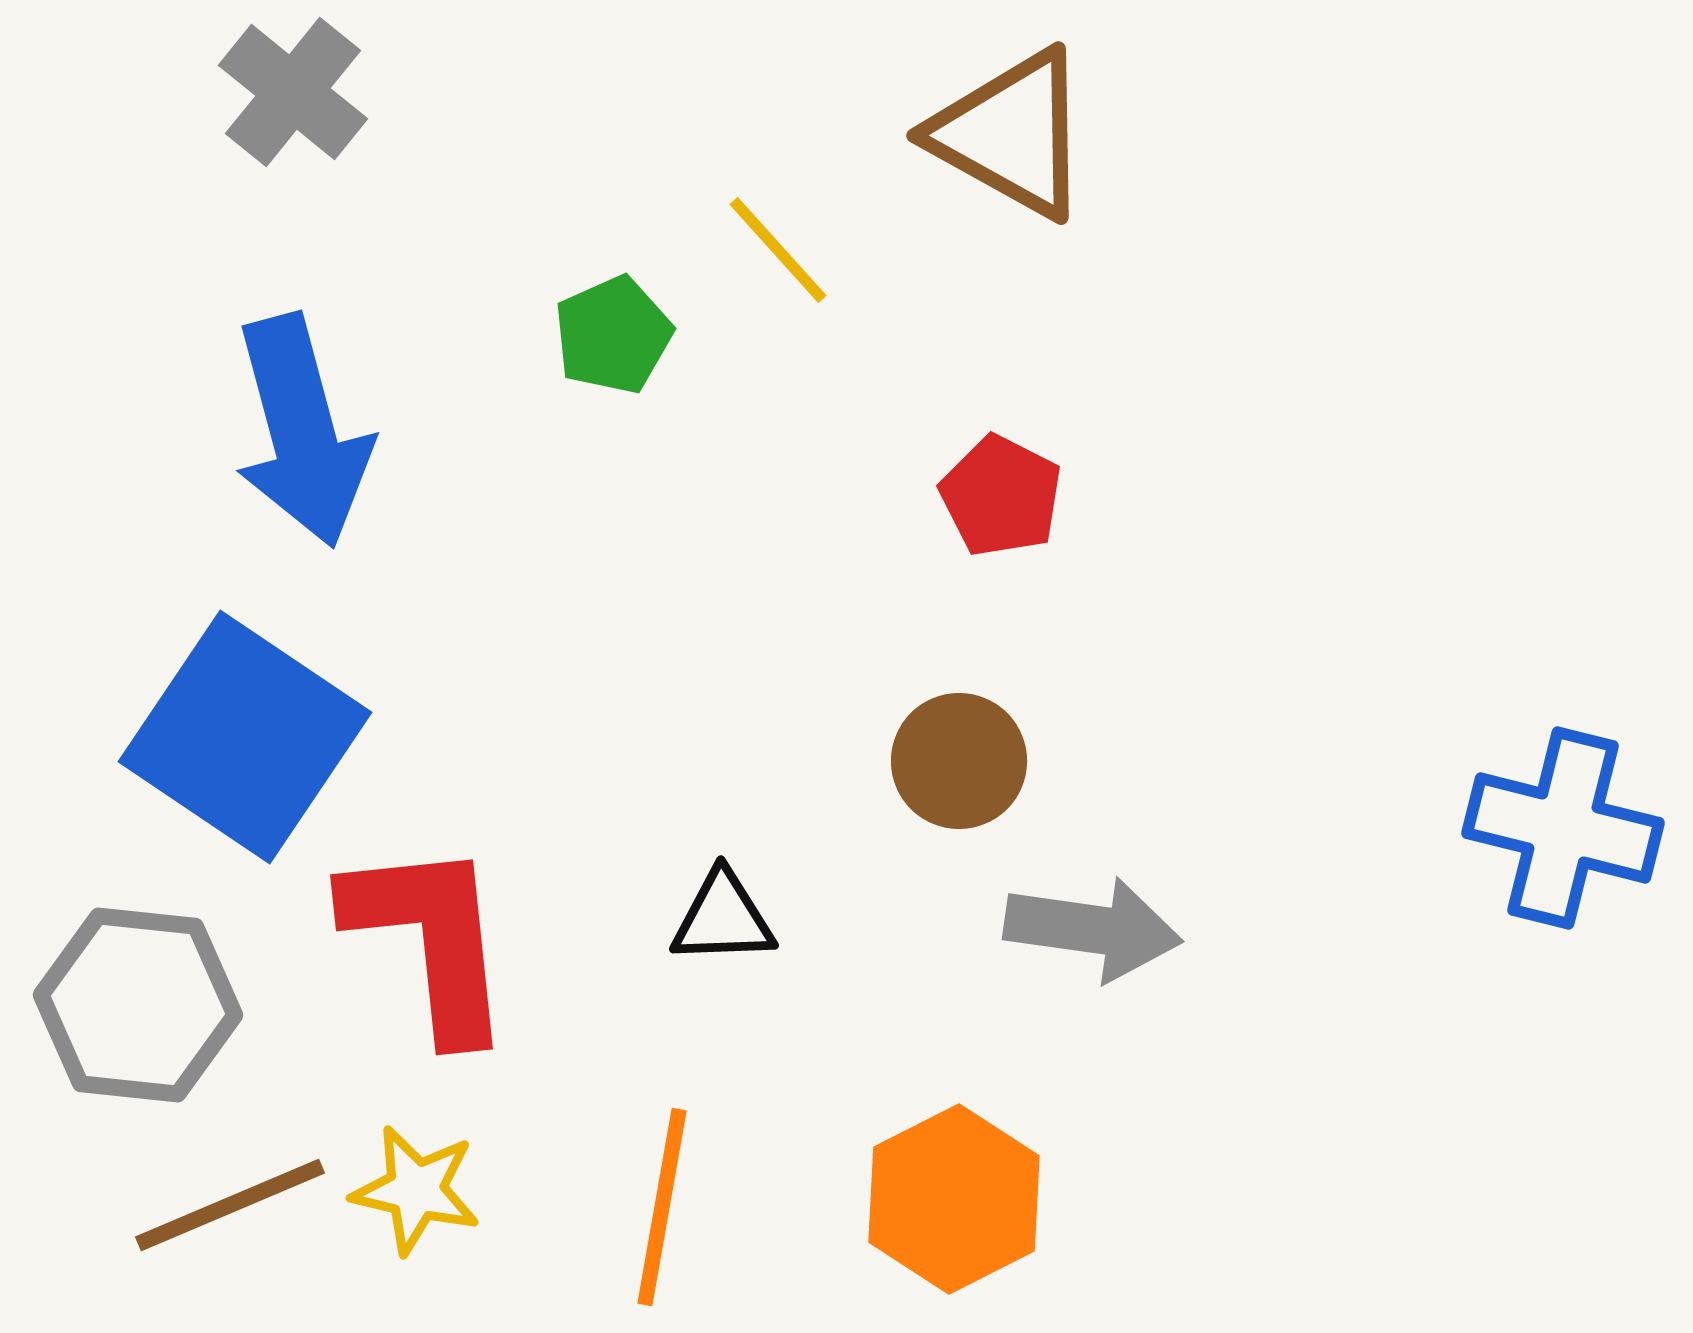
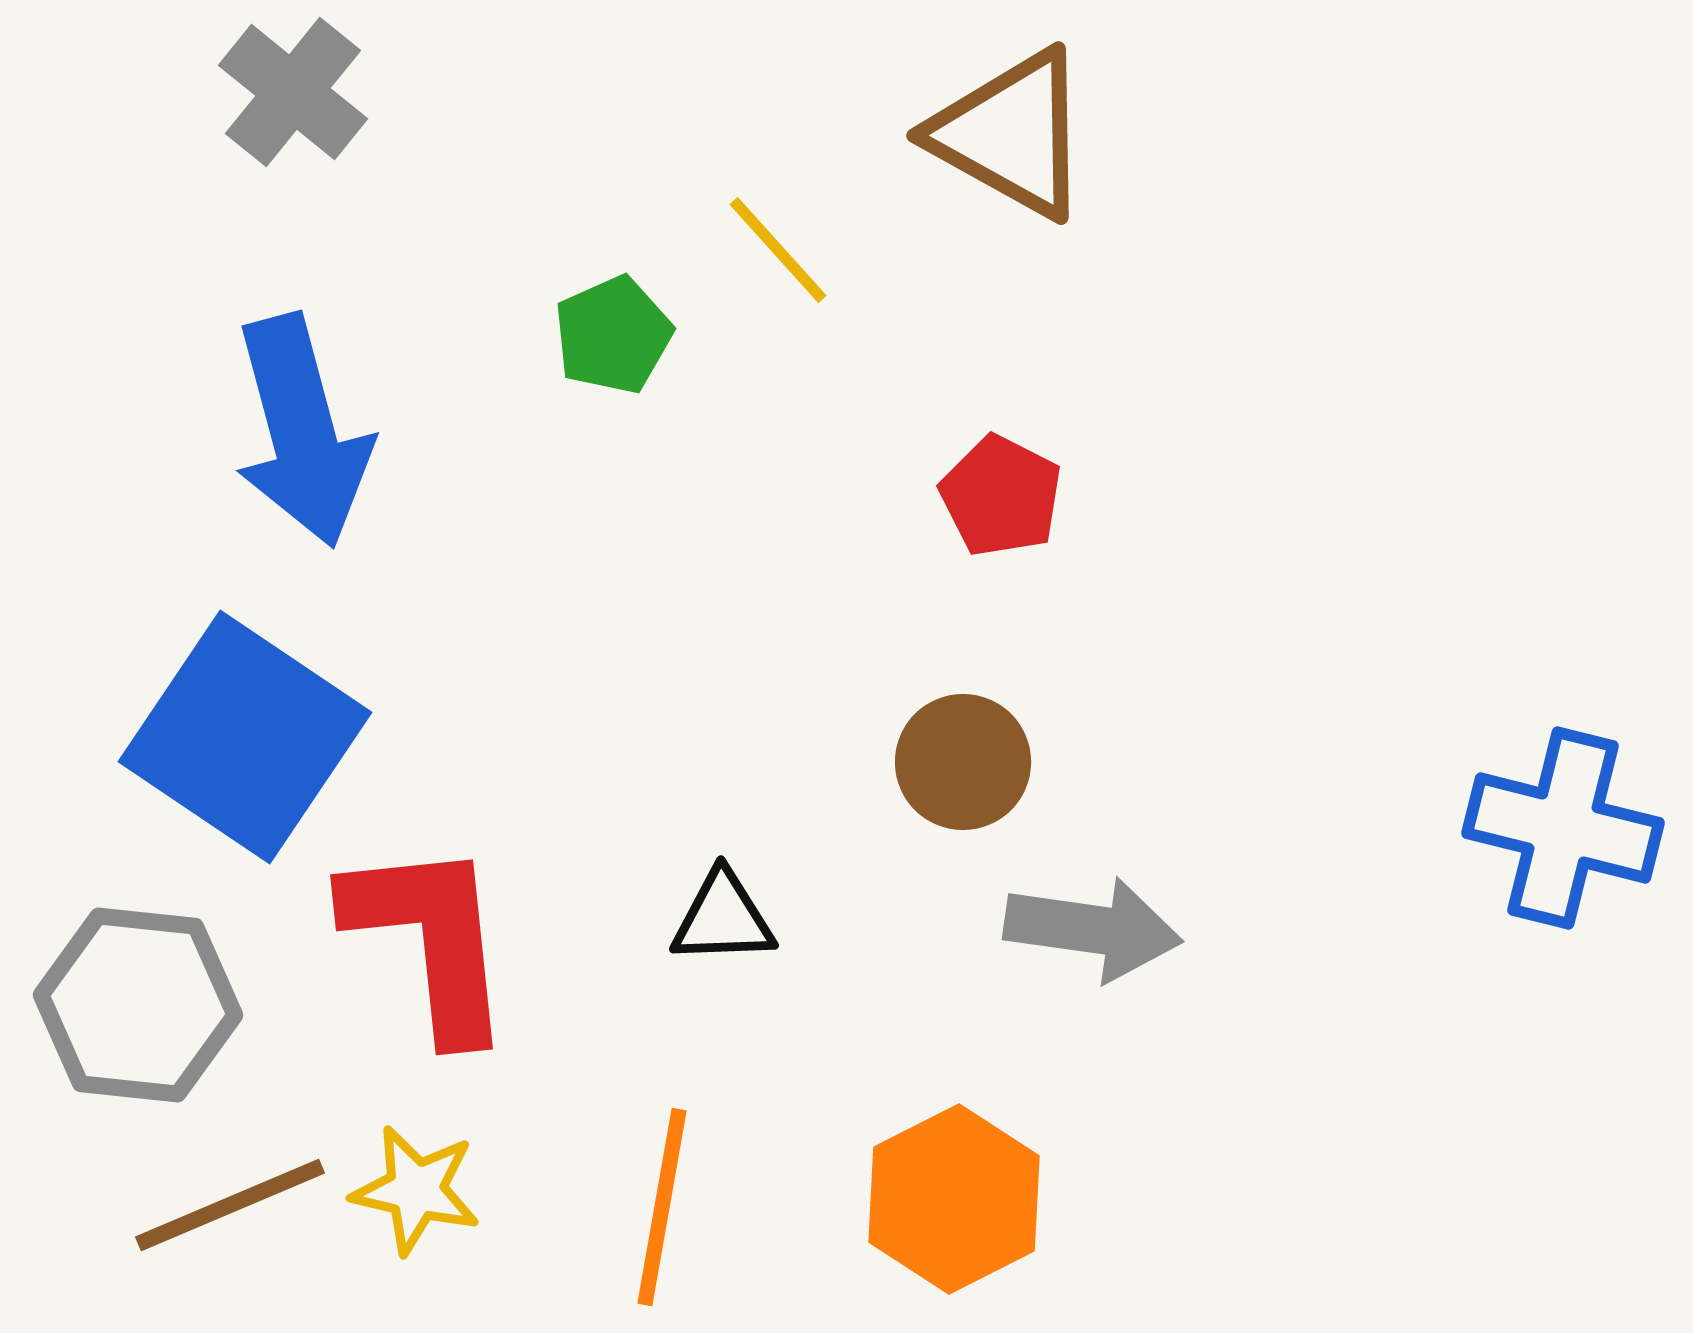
brown circle: moved 4 px right, 1 px down
